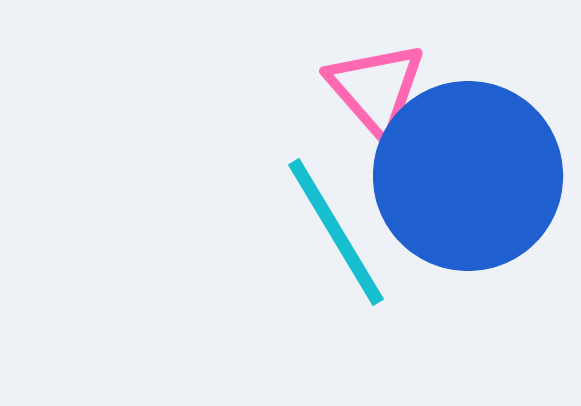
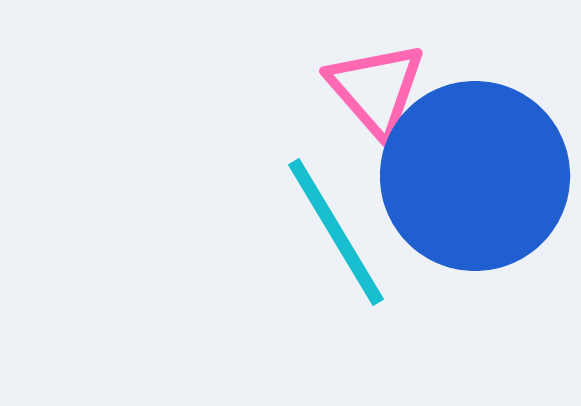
blue circle: moved 7 px right
